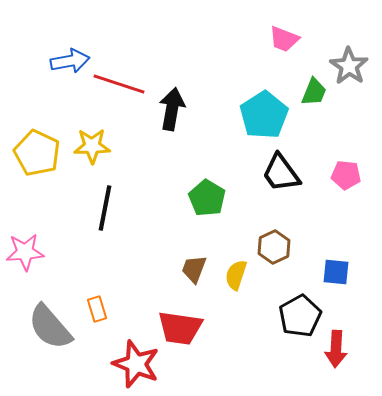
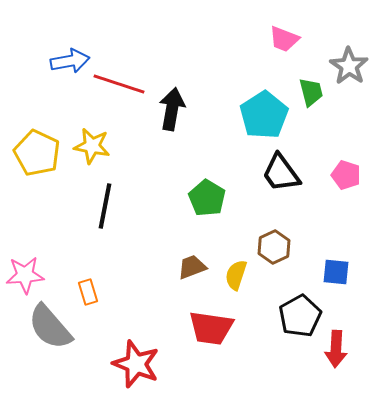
green trapezoid: moved 3 px left; rotated 36 degrees counterclockwise
yellow star: rotated 12 degrees clockwise
pink pentagon: rotated 12 degrees clockwise
black line: moved 2 px up
pink star: moved 23 px down
brown trapezoid: moved 2 px left, 2 px up; rotated 48 degrees clockwise
orange rectangle: moved 9 px left, 17 px up
red trapezoid: moved 31 px right
